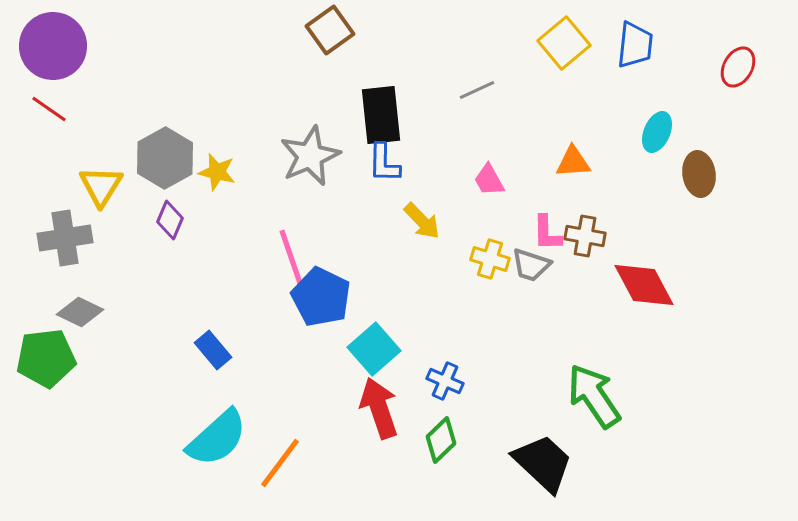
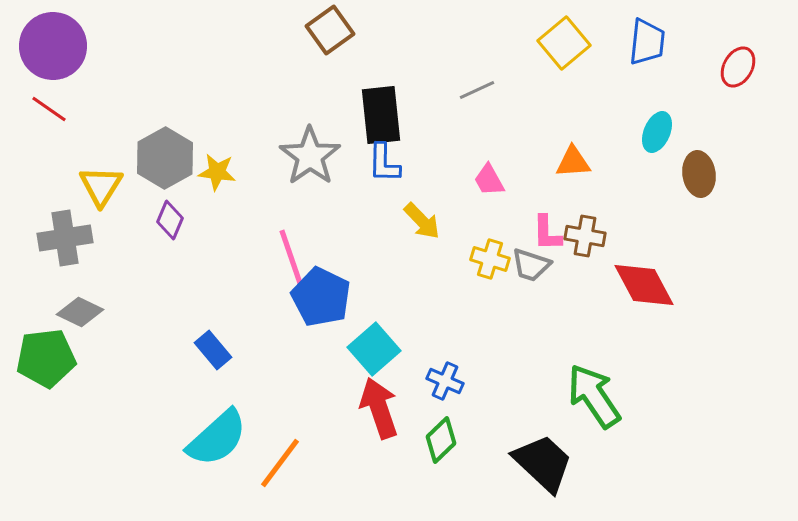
blue trapezoid: moved 12 px right, 3 px up
gray star: rotated 12 degrees counterclockwise
yellow star: rotated 6 degrees counterclockwise
